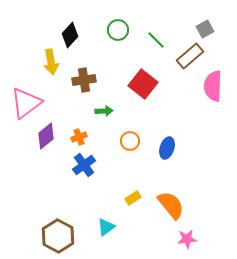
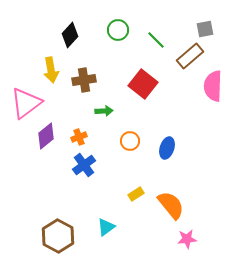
gray square: rotated 18 degrees clockwise
yellow arrow: moved 8 px down
yellow rectangle: moved 3 px right, 4 px up
